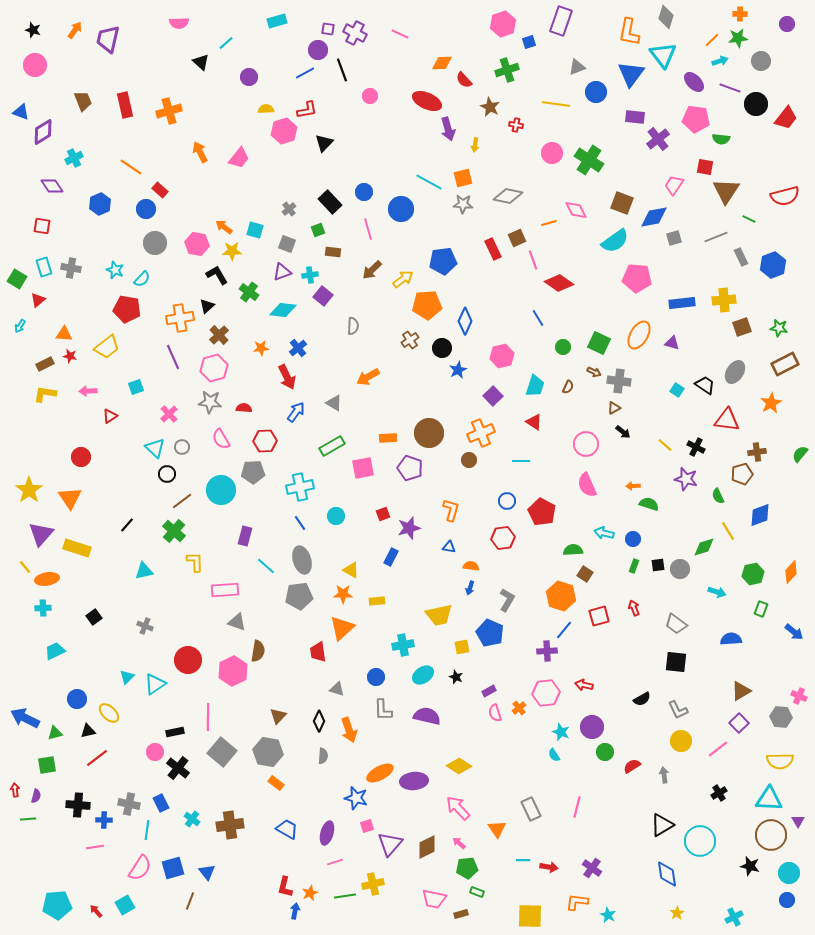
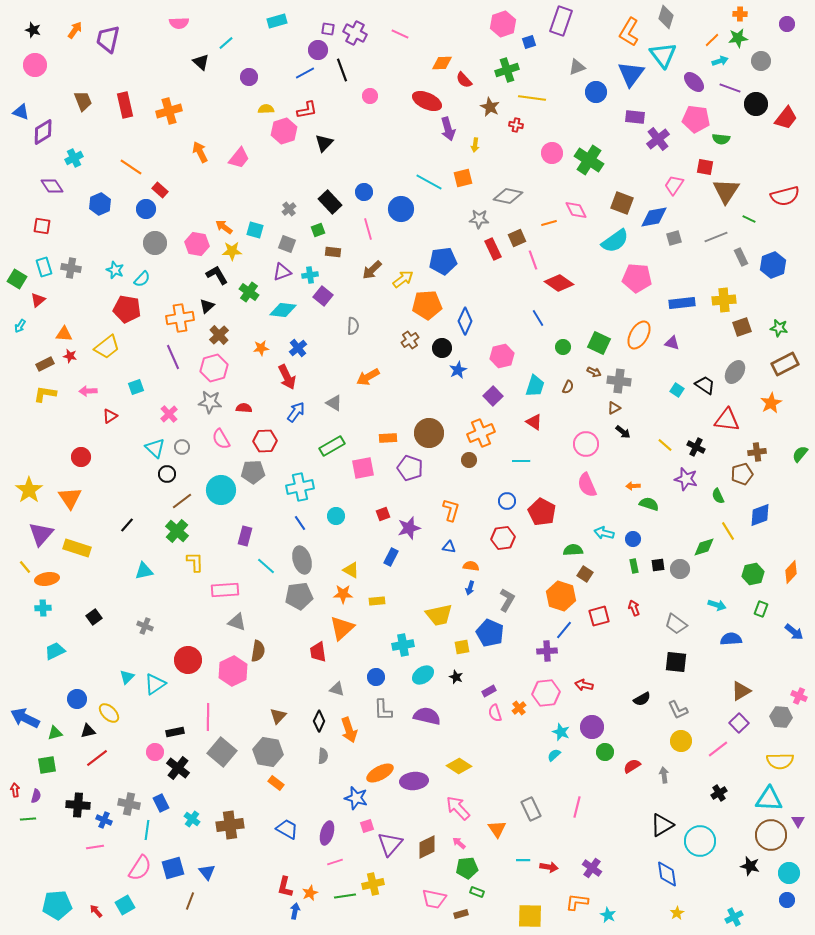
orange L-shape at (629, 32): rotated 20 degrees clockwise
yellow line at (556, 104): moved 24 px left, 6 px up
gray star at (463, 204): moved 16 px right, 15 px down
green cross at (174, 531): moved 3 px right
green rectangle at (634, 566): rotated 32 degrees counterclockwise
cyan arrow at (717, 592): moved 13 px down
cyan semicircle at (554, 755): rotated 80 degrees clockwise
blue cross at (104, 820): rotated 21 degrees clockwise
